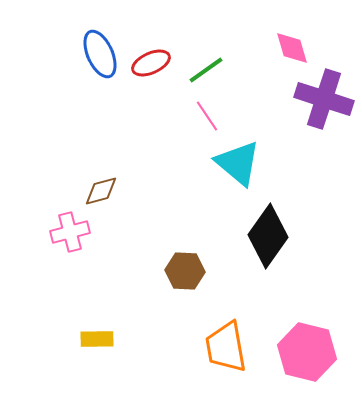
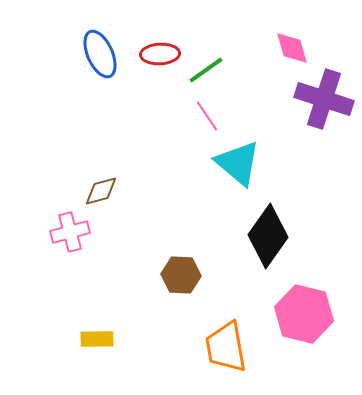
red ellipse: moved 9 px right, 9 px up; rotated 21 degrees clockwise
brown hexagon: moved 4 px left, 4 px down
pink hexagon: moved 3 px left, 38 px up
